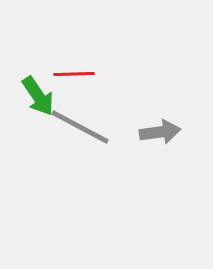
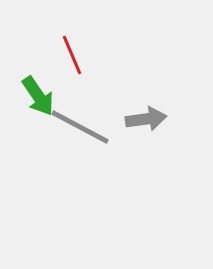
red line: moved 2 px left, 19 px up; rotated 69 degrees clockwise
gray arrow: moved 14 px left, 13 px up
